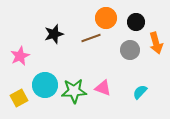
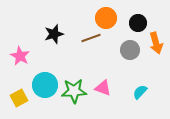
black circle: moved 2 px right, 1 px down
pink star: rotated 18 degrees counterclockwise
